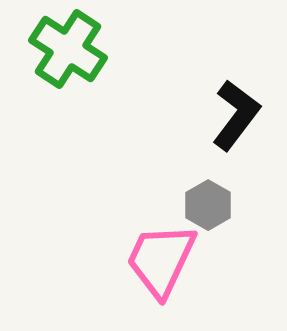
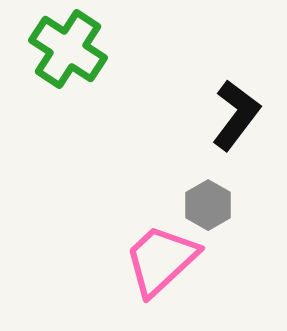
pink trapezoid: rotated 22 degrees clockwise
